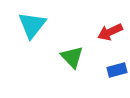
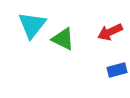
green triangle: moved 9 px left, 18 px up; rotated 20 degrees counterclockwise
